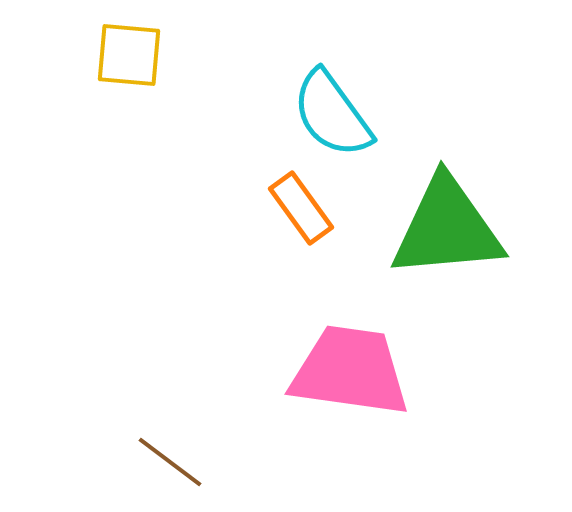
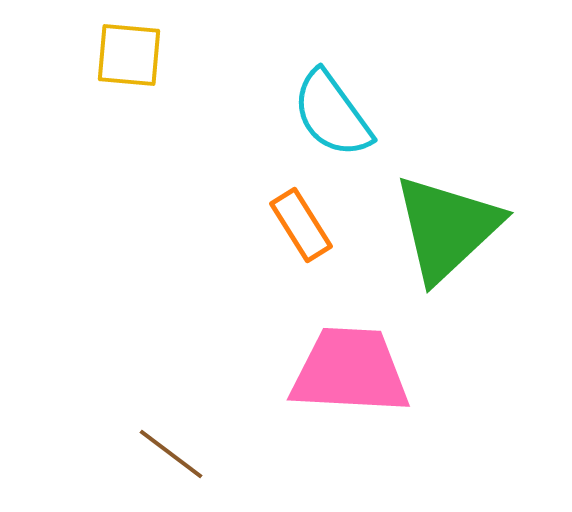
orange rectangle: moved 17 px down; rotated 4 degrees clockwise
green triangle: rotated 38 degrees counterclockwise
pink trapezoid: rotated 5 degrees counterclockwise
brown line: moved 1 px right, 8 px up
